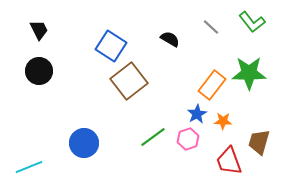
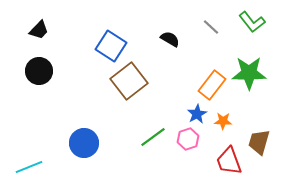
black trapezoid: rotated 70 degrees clockwise
